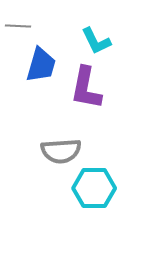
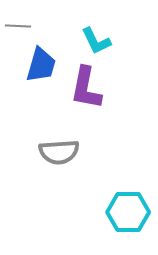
gray semicircle: moved 2 px left, 1 px down
cyan hexagon: moved 34 px right, 24 px down
